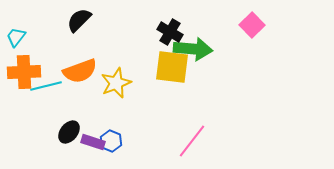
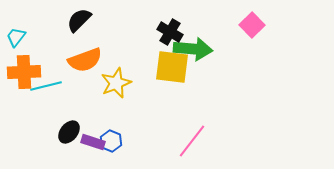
orange semicircle: moved 5 px right, 11 px up
